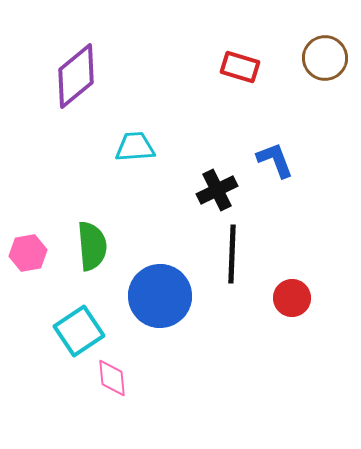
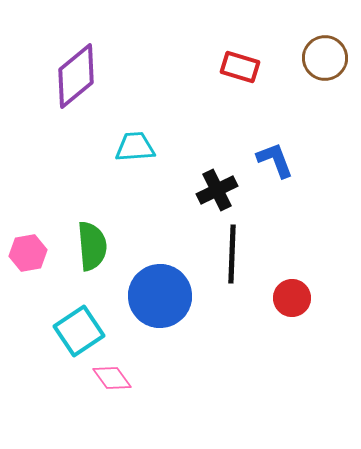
pink diamond: rotated 30 degrees counterclockwise
